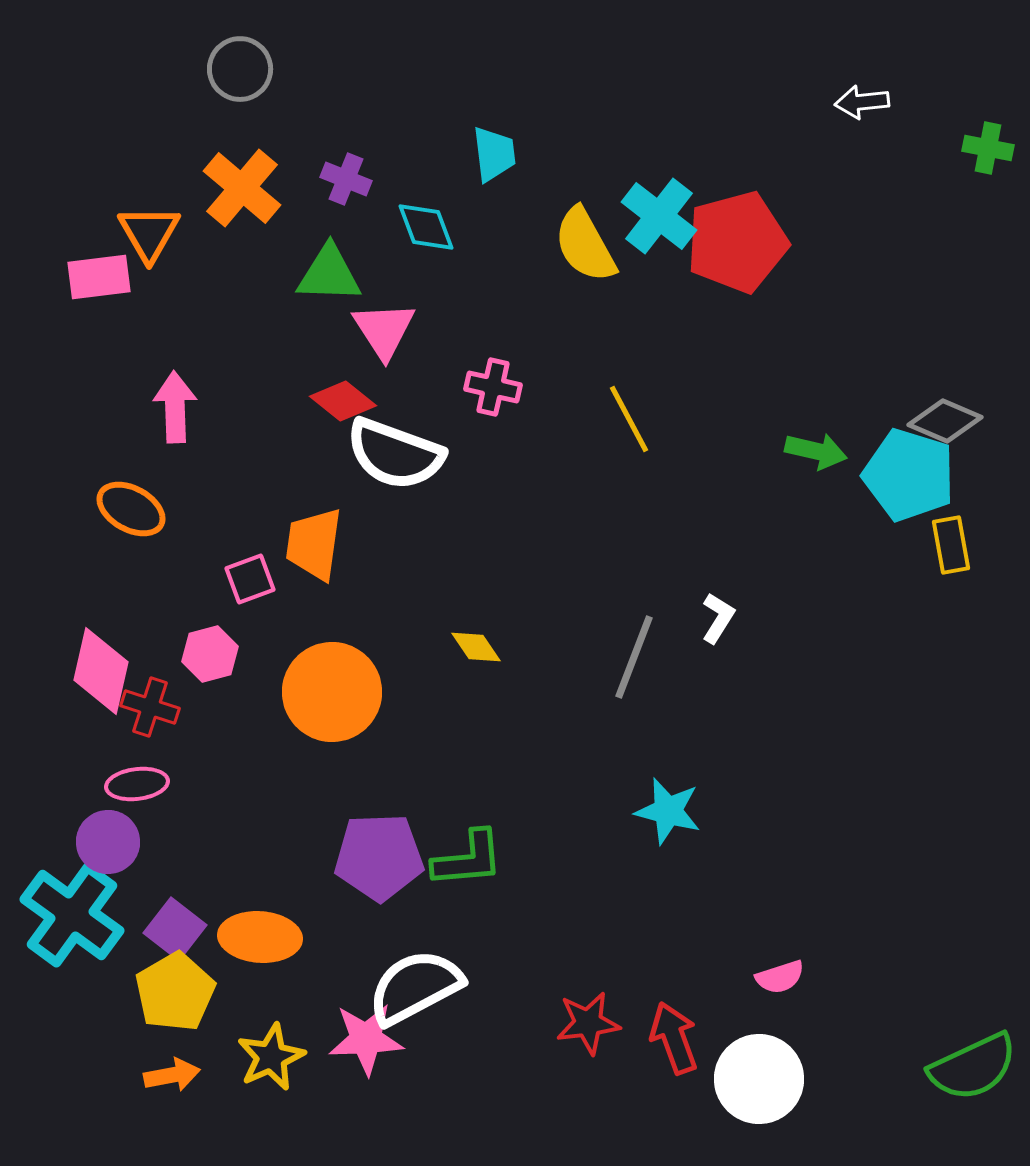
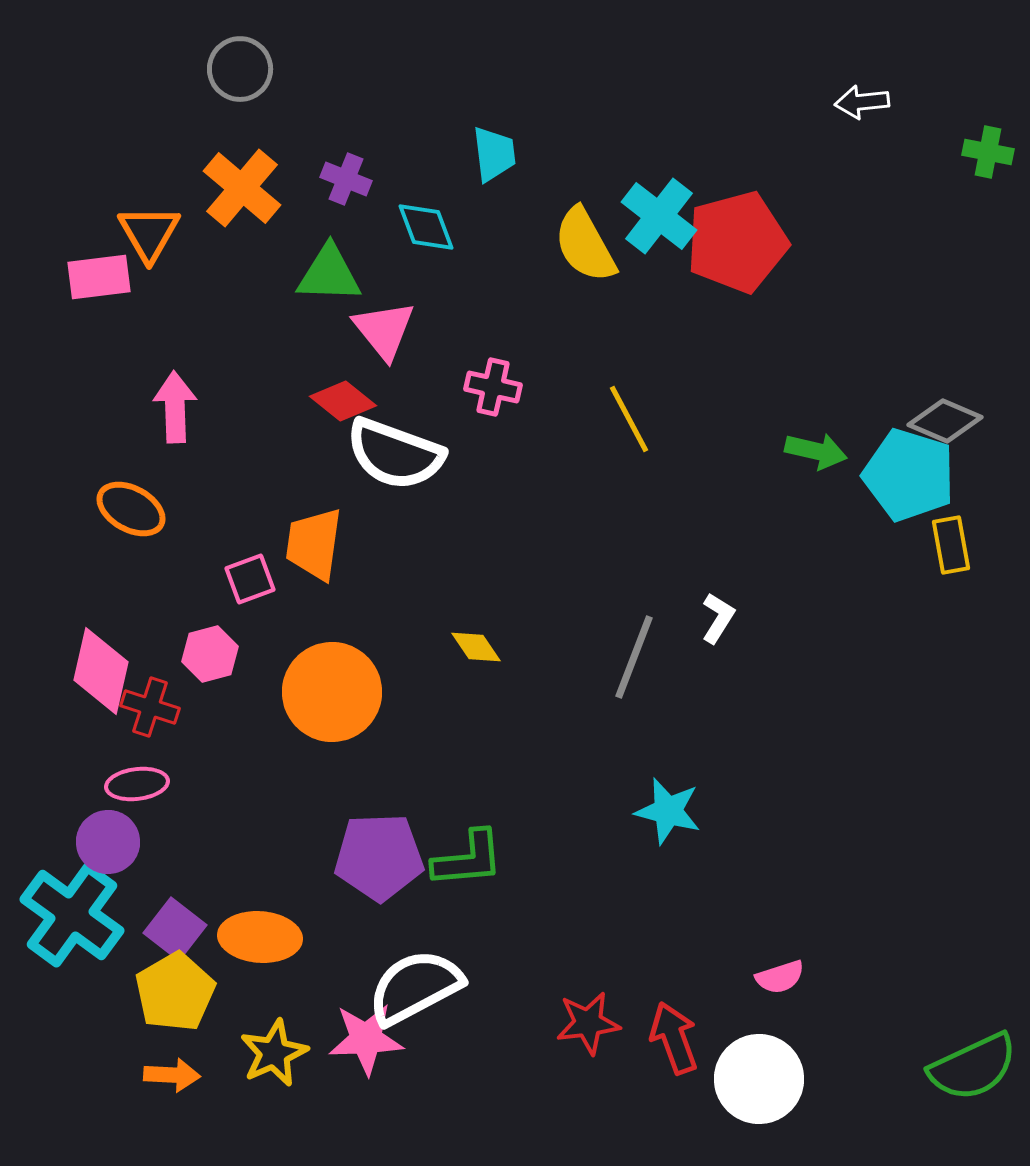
green cross at (988, 148): moved 4 px down
pink triangle at (384, 330): rotated 6 degrees counterclockwise
yellow star at (271, 1057): moved 3 px right, 4 px up
orange arrow at (172, 1075): rotated 14 degrees clockwise
